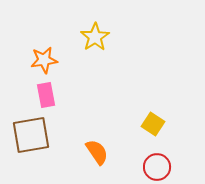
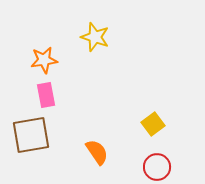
yellow star: rotated 20 degrees counterclockwise
yellow square: rotated 20 degrees clockwise
